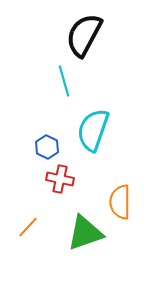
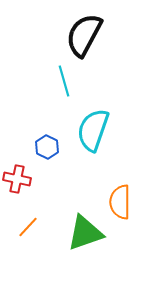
red cross: moved 43 px left
